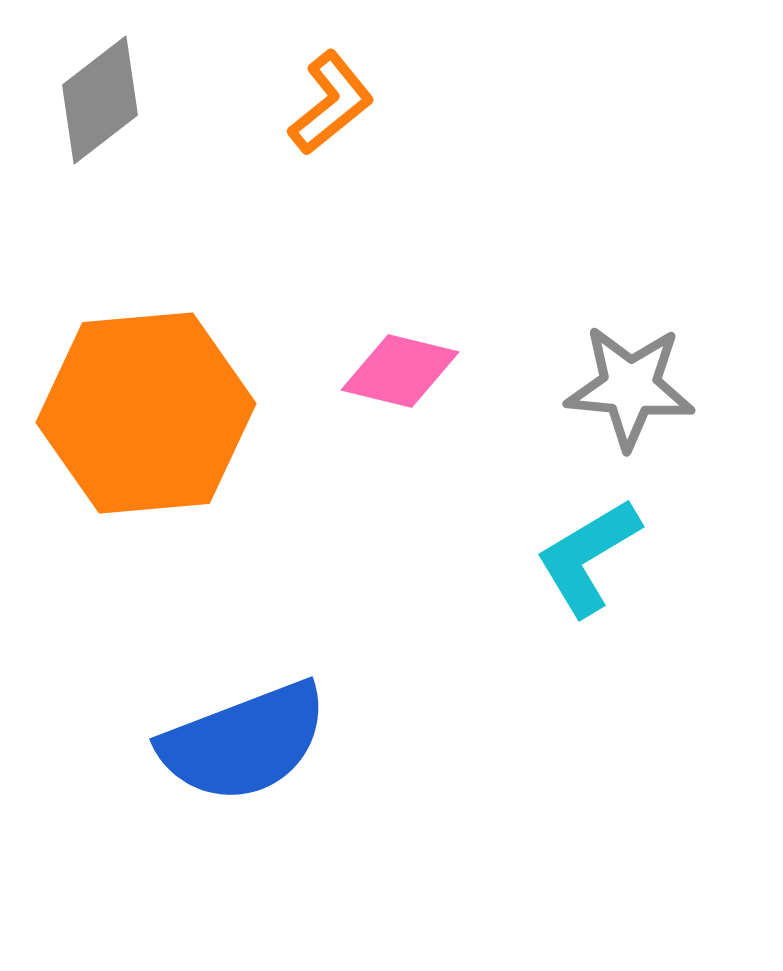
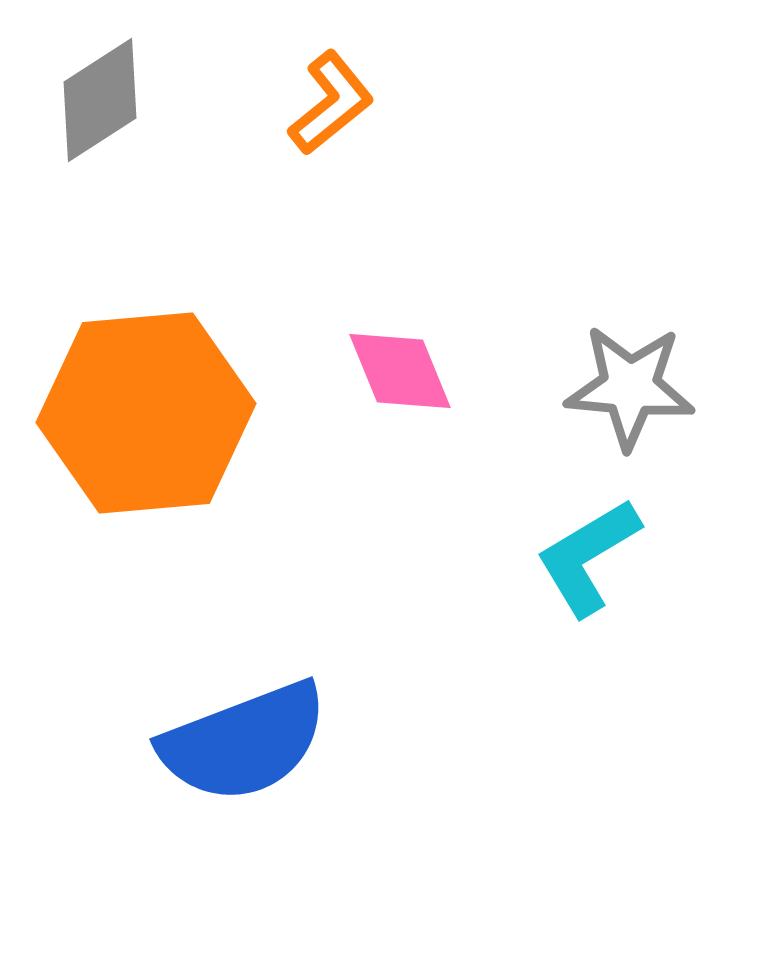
gray diamond: rotated 5 degrees clockwise
pink diamond: rotated 54 degrees clockwise
